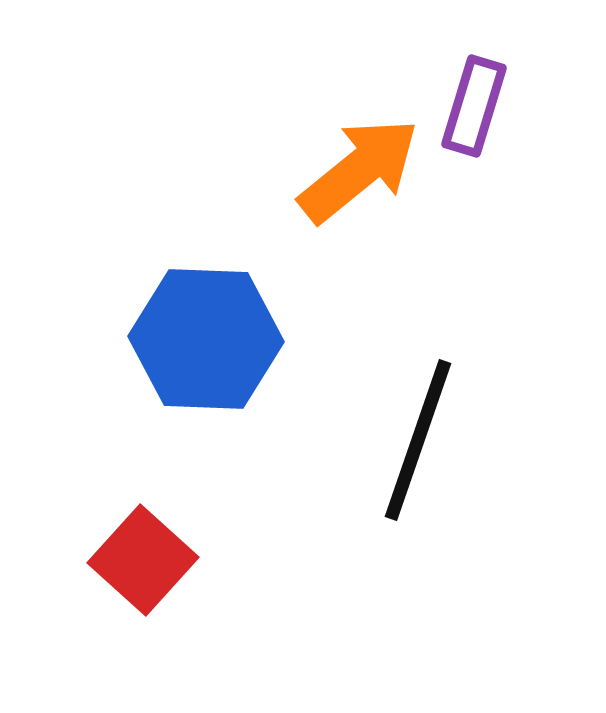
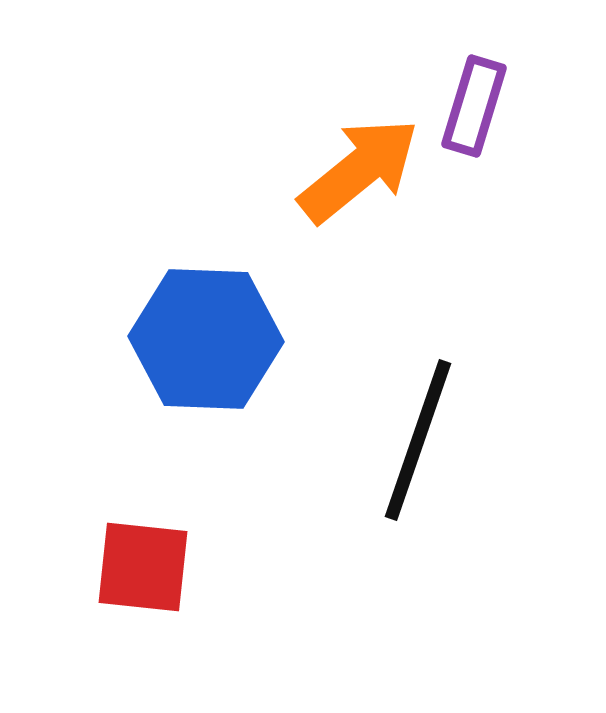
red square: moved 7 px down; rotated 36 degrees counterclockwise
